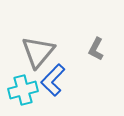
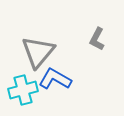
gray L-shape: moved 1 px right, 10 px up
blue L-shape: moved 2 px right, 1 px up; rotated 76 degrees clockwise
